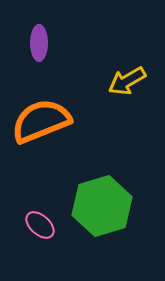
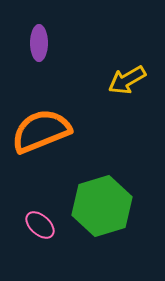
yellow arrow: moved 1 px up
orange semicircle: moved 10 px down
